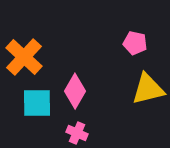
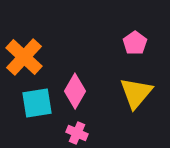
pink pentagon: rotated 25 degrees clockwise
yellow triangle: moved 12 px left, 4 px down; rotated 36 degrees counterclockwise
cyan square: rotated 8 degrees counterclockwise
